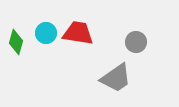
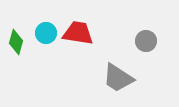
gray circle: moved 10 px right, 1 px up
gray trapezoid: moved 2 px right; rotated 68 degrees clockwise
